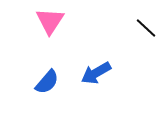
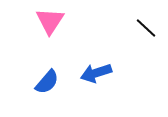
blue arrow: rotated 12 degrees clockwise
